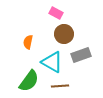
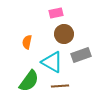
pink rectangle: rotated 40 degrees counterclockwise
orange semicircle: moved 1 px left
